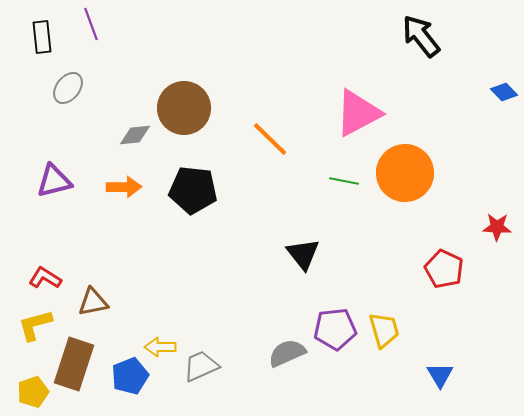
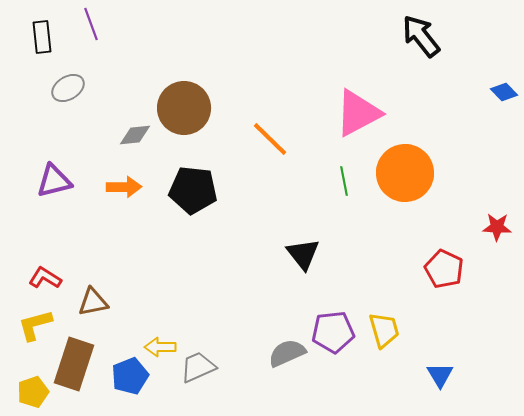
gray ellipse: rotated 20 degrees clockwise
green line: rotated 68 degrees clockwise
purple pentagon: moved 2 px left, 3 px down
gray trapezoid: moved 3 px left, 1 px down
